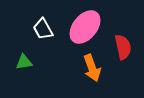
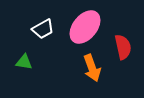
white trapezoid: rotated 90 degrees counterclockwise
green triangle: rotated 18 degrees clockwise
